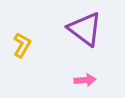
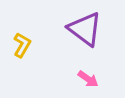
pink arrow: moved 3 px right, 1 px up; rotated 40 degrees clockwise
